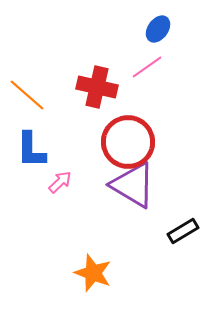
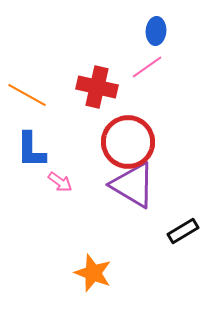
blue ellipse: moved 2 px left, 2 px down; rotated 32 degrees counterclockwise
orange line: rotated 12 degrees counterclockwise
pink arrow: rotated 80 degrees clockwise
